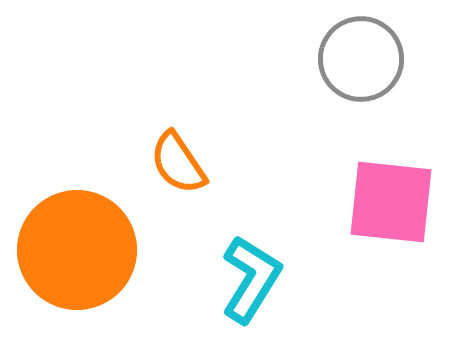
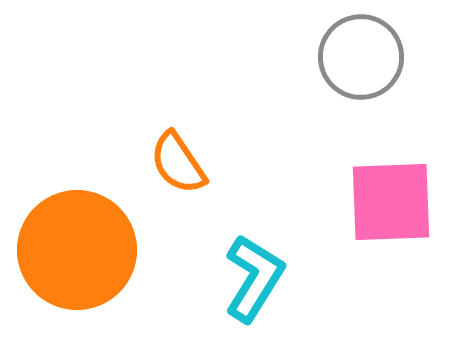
gray circle: moved 2 px up
pink square: rotated 8 degrees counterclockwise
cyan L-shape: moved 3 px right, 1 px up
